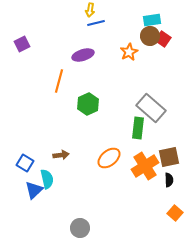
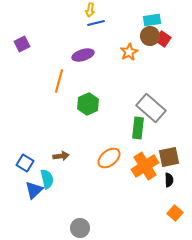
brown arrow: moved 1 px down
